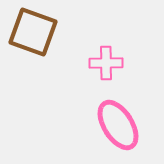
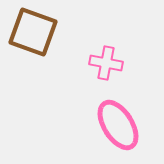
pink cross: rotated 12 degrees clockwise
